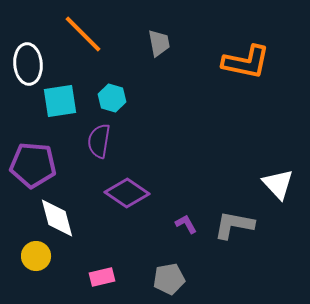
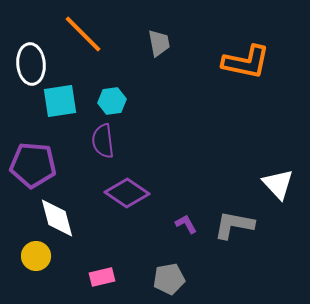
white ellipse: moved 3 px right
cyan hexagon: moved 3 px down; rotated 24 degrees counterclockwise
purple semicircle: moved 4 px right; rotated 16 degrees counterclockwise
